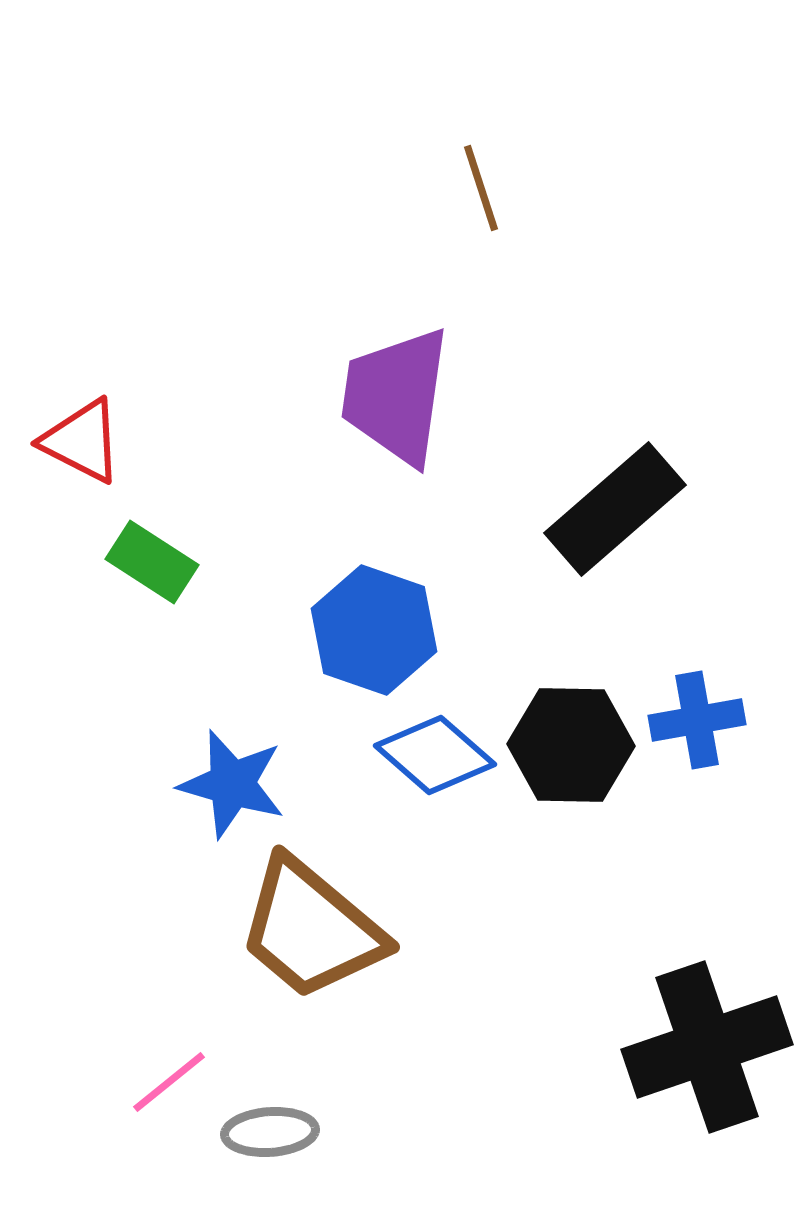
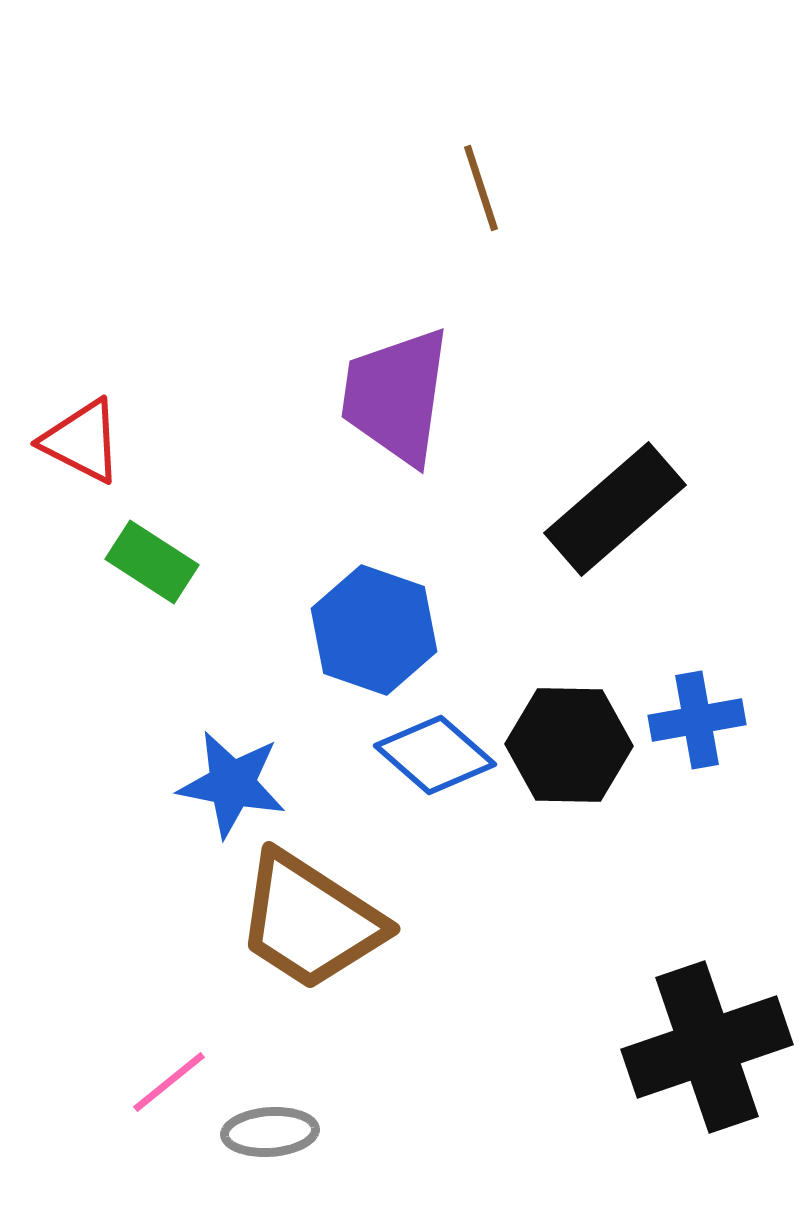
black hexagon: moved 2 px left
blue star: rotated 5 degrees counterclockwise
brown trapezoid: moved 1 px left, 8 px up; rotated 7 degrees counterclockwise
